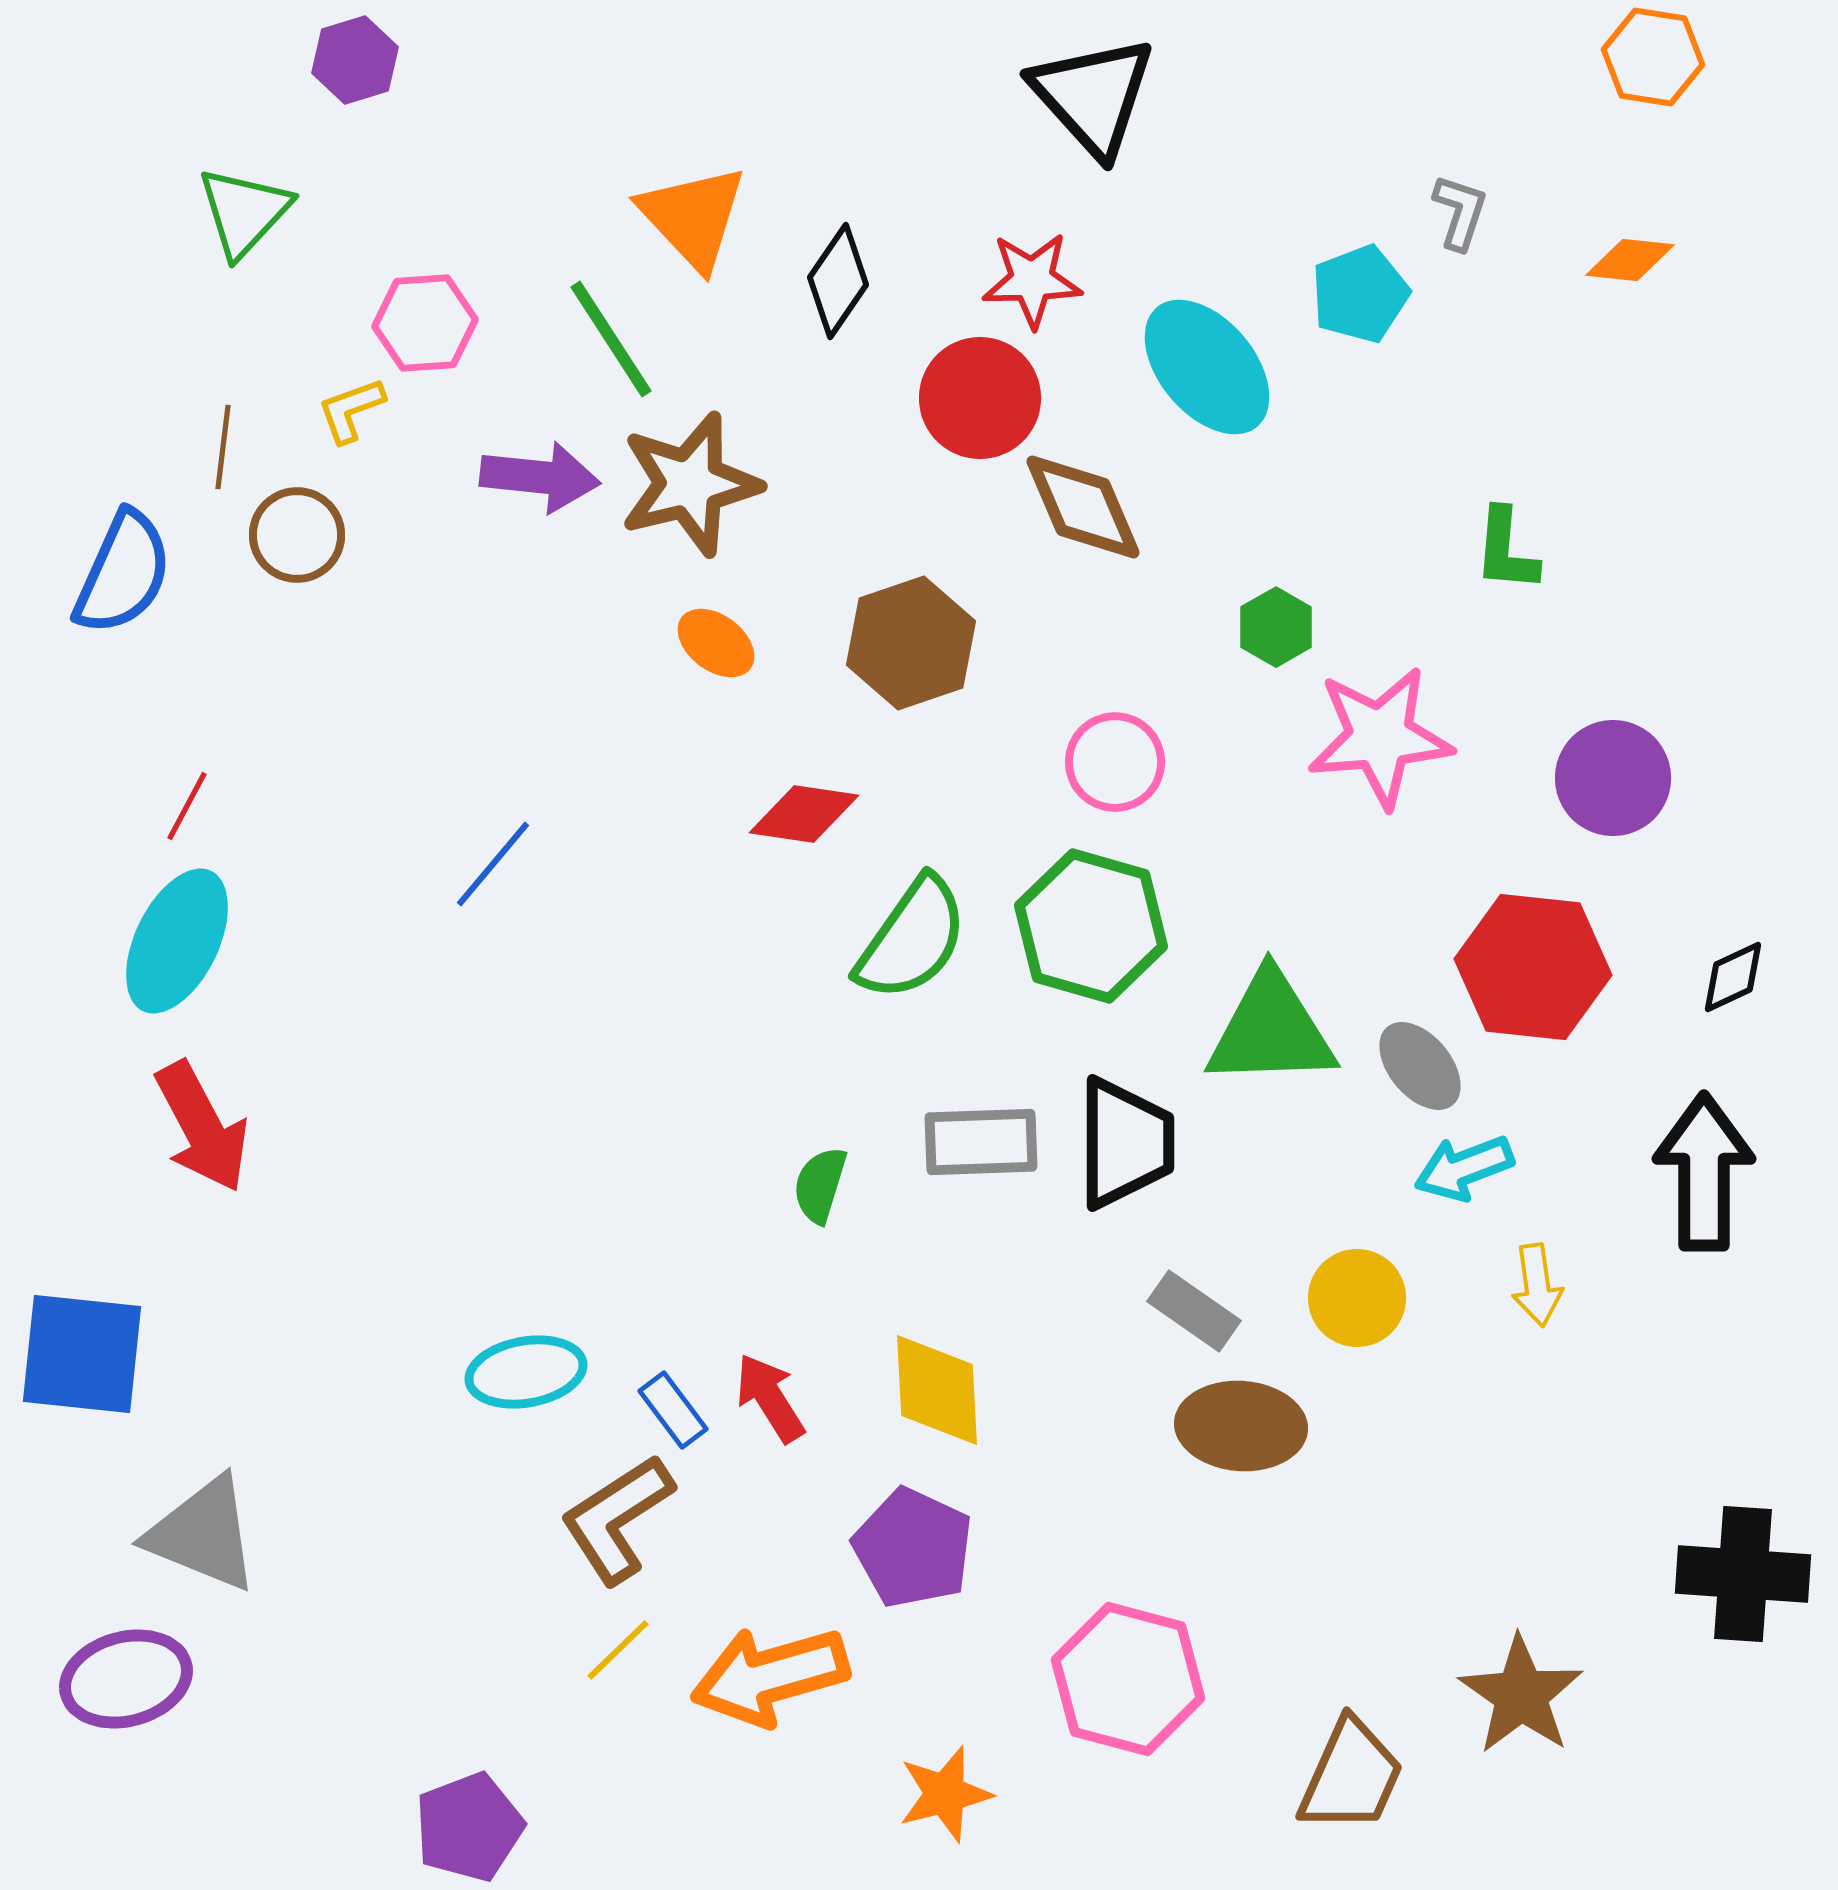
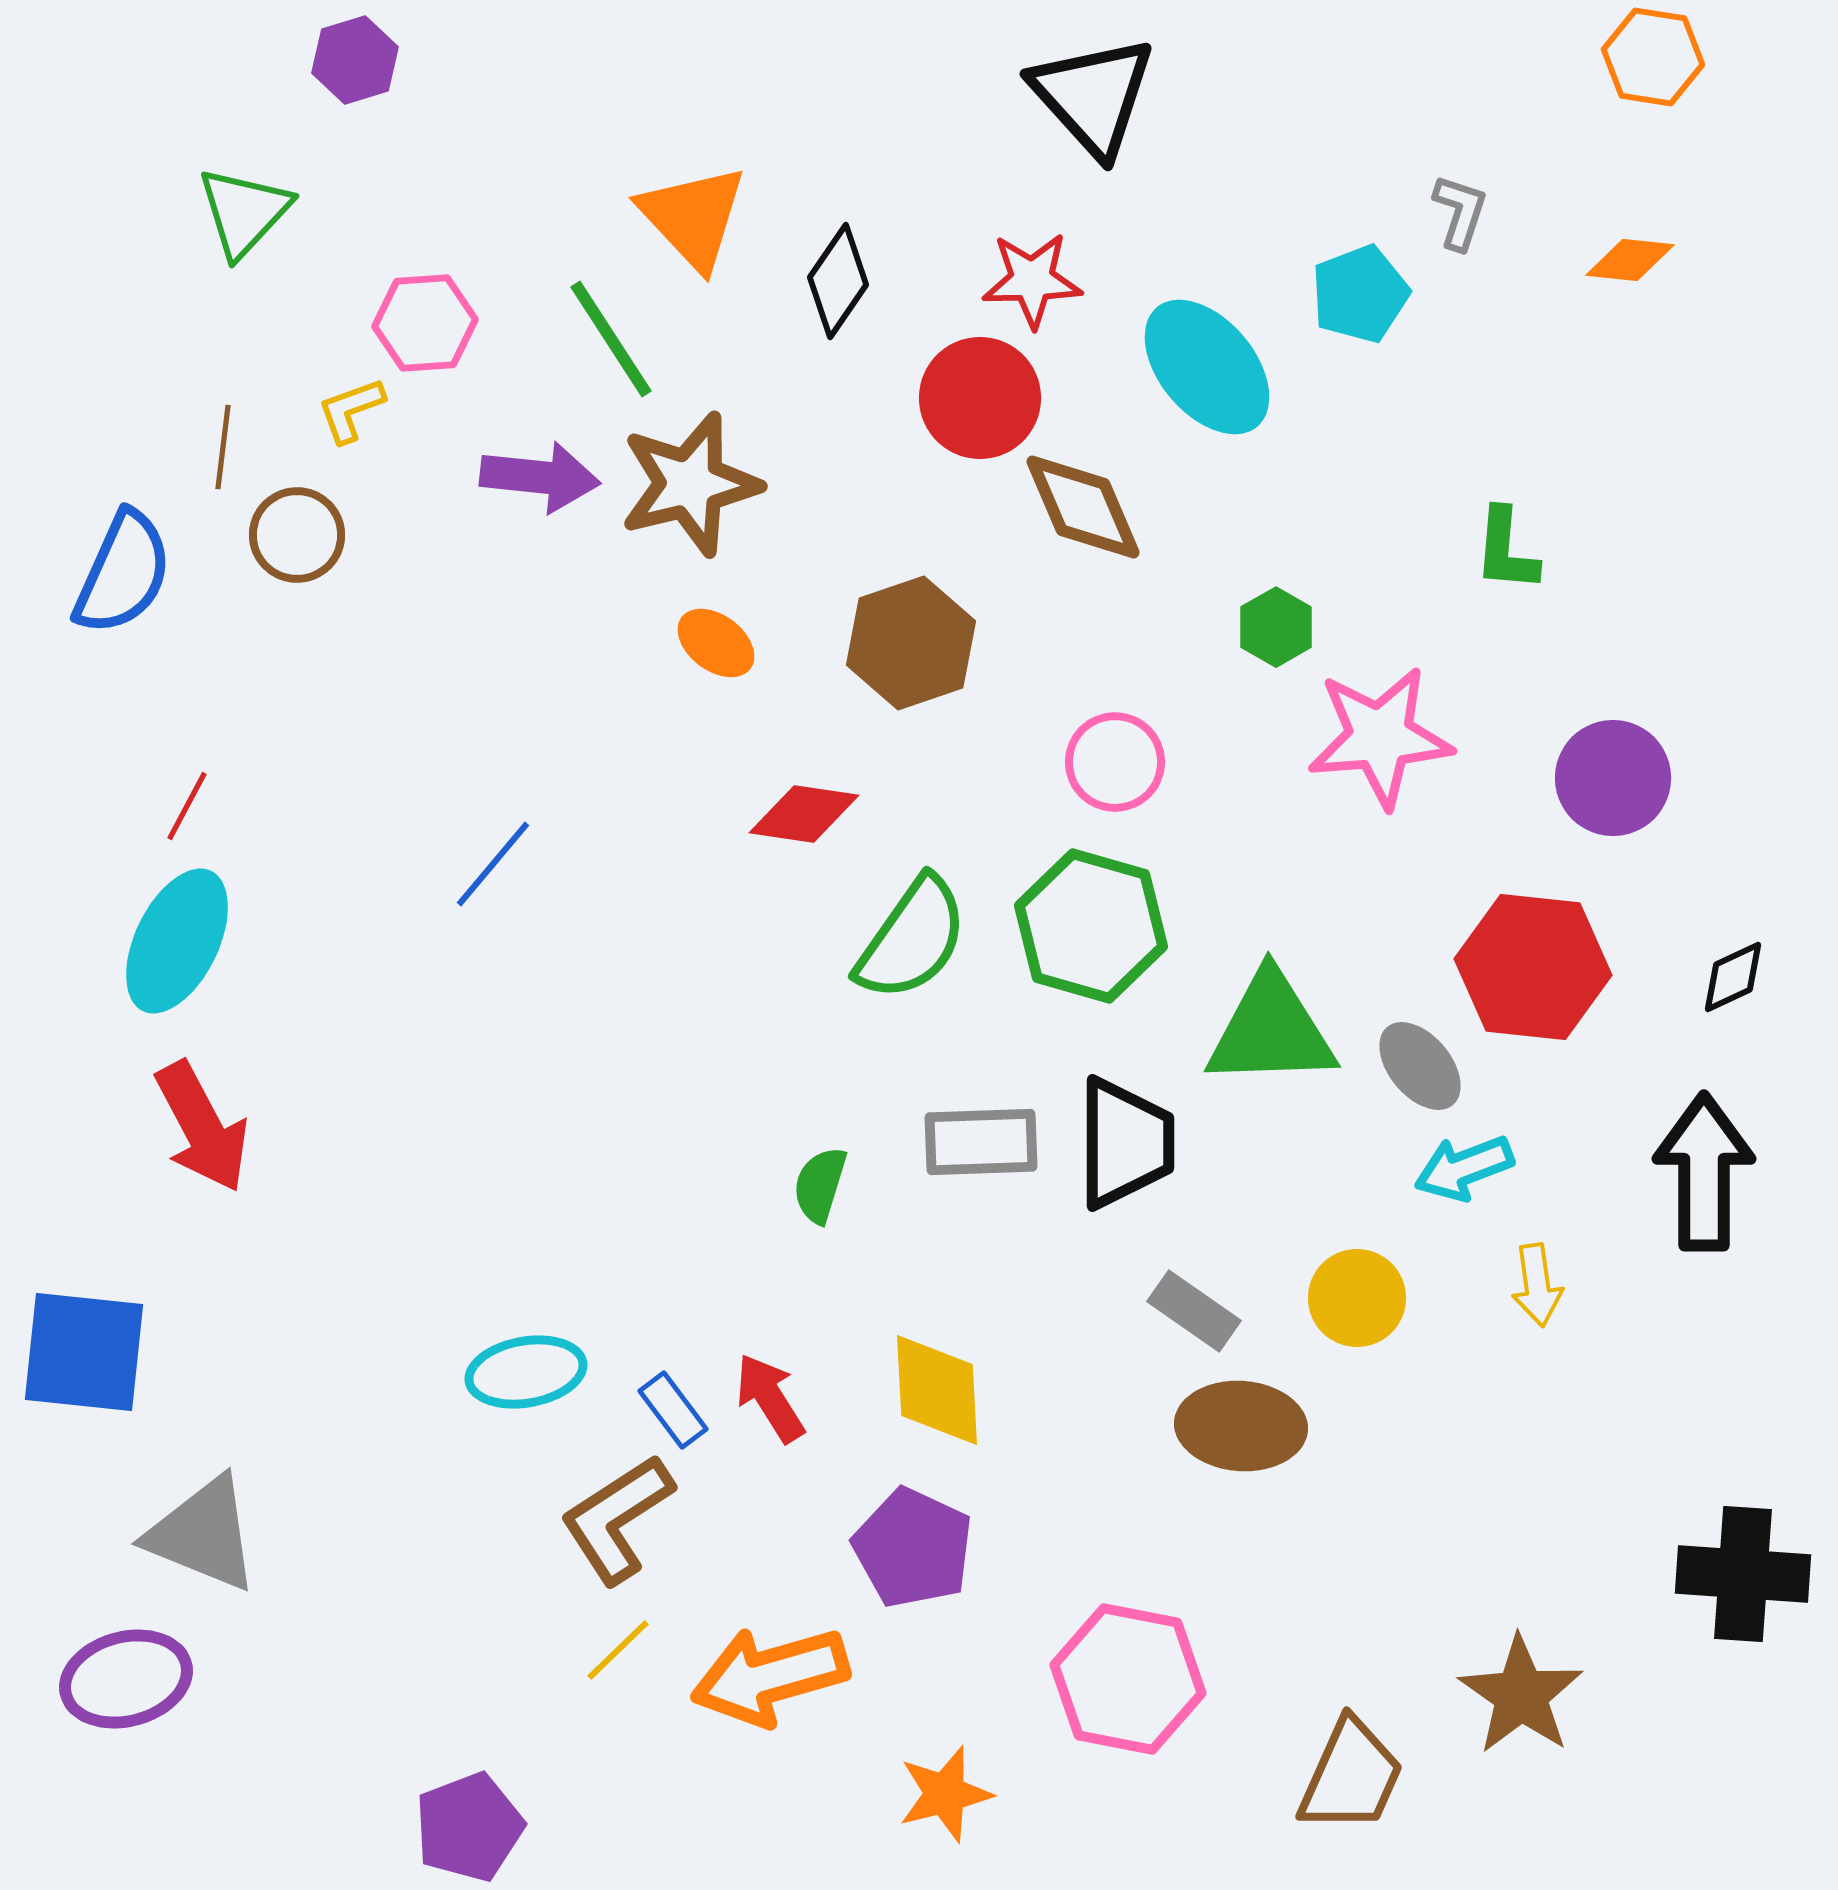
blue square at (82, 1354): moved 2 px right, 2 px up
pink hexagon at (1128, 1679): rotated 4 degrees counterclockwise
